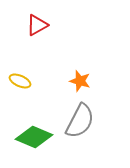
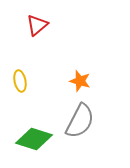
red triangle: rotated 10 degrees counterclockwise
yellow ellipse: rotated 55 degrees clockwise
green diamond: moved 2 px down; rotated 6 degrees counterclockwise
